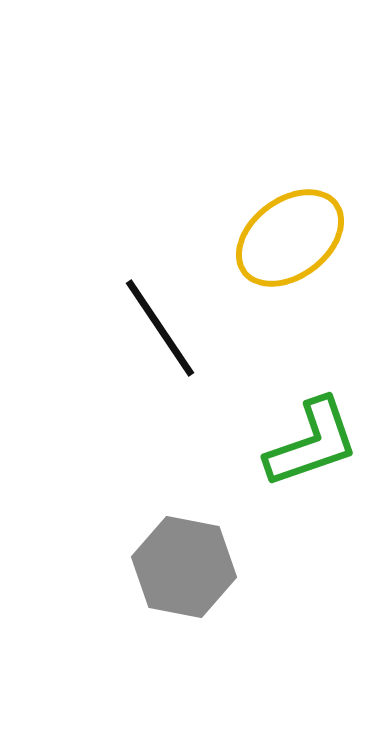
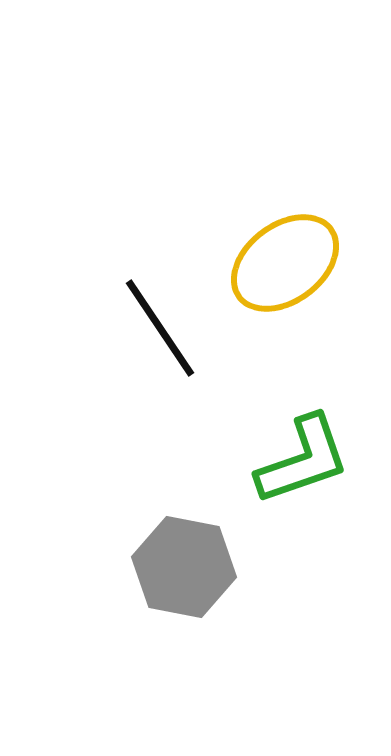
yellow ellipse: moved 5 px left, 25 px down
green L-shape: moved 9 px left, 17 px down
